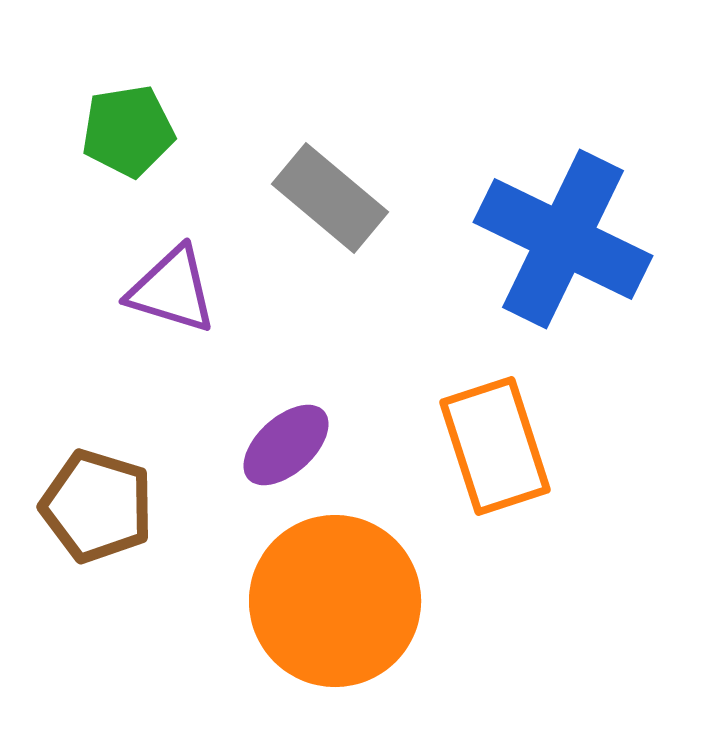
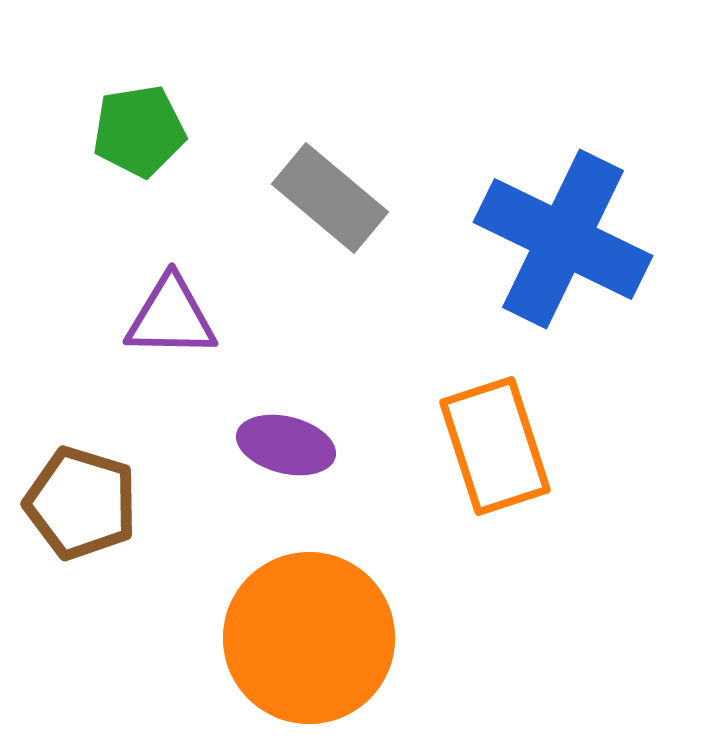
green pentagon: moved 11 px right
purple triangle: moved 1 px left, 27 px down; rotated 16 degrees counterclockwise
purple ellipse: rotated 56 degrees clockwise
brown pentagon: moved 16 px left, 3 px up
orange circle: moved 26 px left, 37 px down
